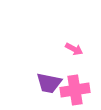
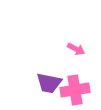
pink arrow: moved 2 px right
